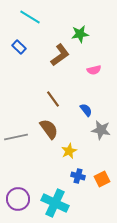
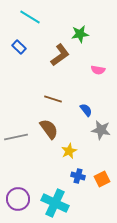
pink semicircle: moved 4 px right; rotated 24 degrees clockwise
brown line: rotated 36 degrees counterclockwise
